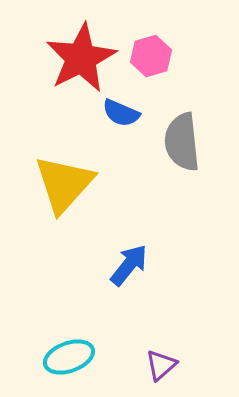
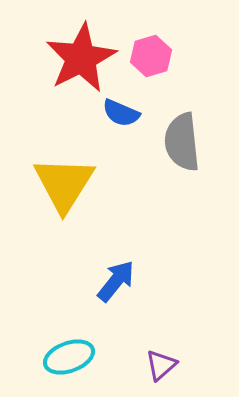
yellow triangle: rotated 10 degrees counterclockwise
blue arrow: moved 13 px left, 16 px down
